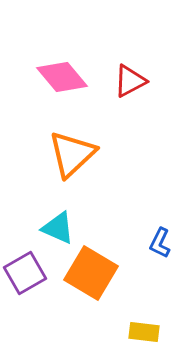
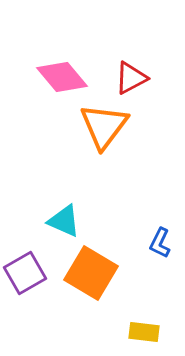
red triangle: moved 1 px right, 3 px up
orange triangle: moved 32 px right, 28 px up; rotated 10 degrees counterclockwise
cyan triangle: moved 6 px right, 7 px up
